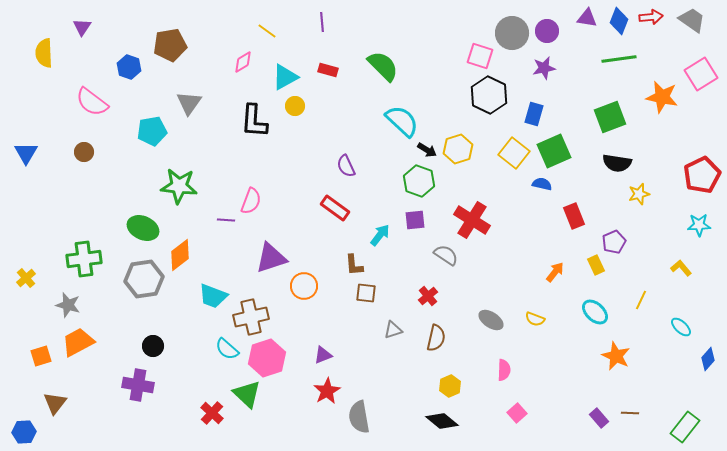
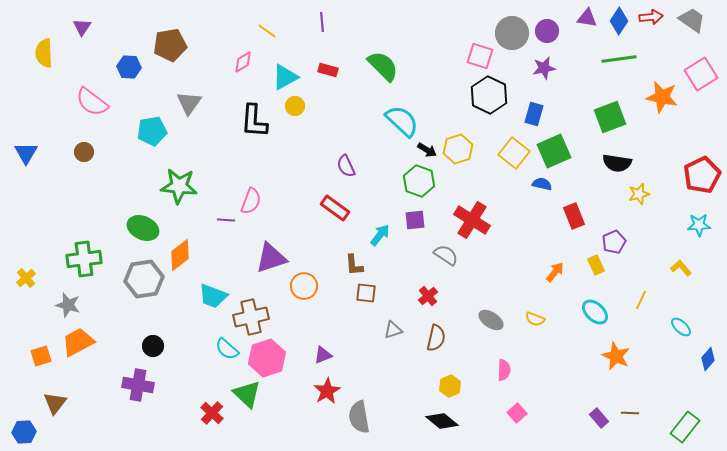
blue diamond at (619, 21): rotated 12 degrees clockwise
blue hexagon at (129, 67): rotated 15 degrees counterclockwise
